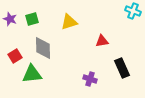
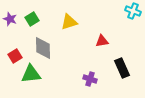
green square: rotated 16 degrees counterclockwise
green triangle: moved 1 px left
